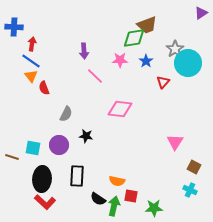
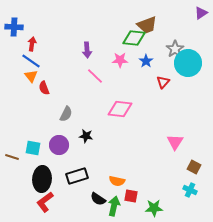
green diamond: rotated 15 degrees clockwise
purple arrow: moved 3 px right, 1 px up
black rectangle: rotated 70 degrees clockwise
red L-shape: rotated 100 degrees clockwise
